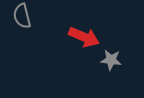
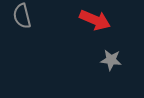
red arrow: moved 11 px right, 17 px up
